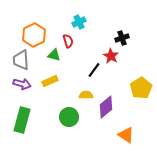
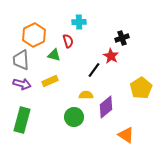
cyan cross: rotated 24 degrees clockwise
green circle: moved 5 px right
